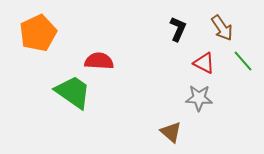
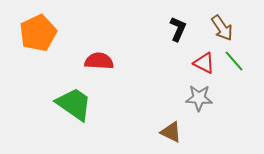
green line: moved 9 px left
green trapezoid: moved 1 px right, 12 px down
brown triangle: rotated 15 degrees counterclockwise
